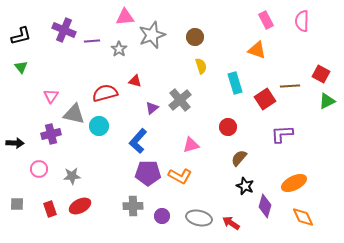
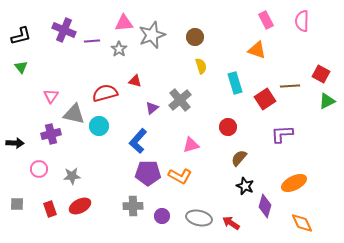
pink triangle at (125, 17): moved 1 px left, 6 px down
orange diamond at (303, 217): moved 1 px left, 6 px down
